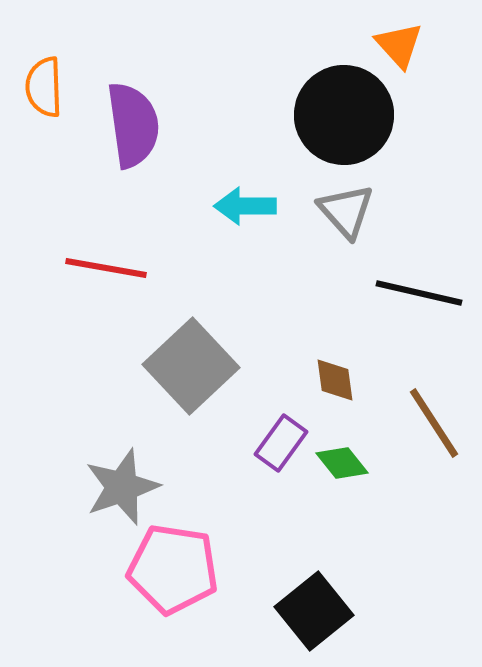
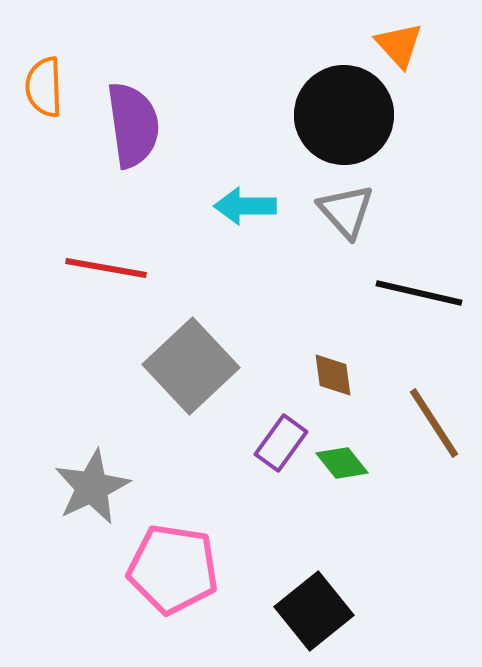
brown diamond: moved 2 px left, 5 px up
gray star: moved 30 px left; rotated 6 degrees counterclockwise
